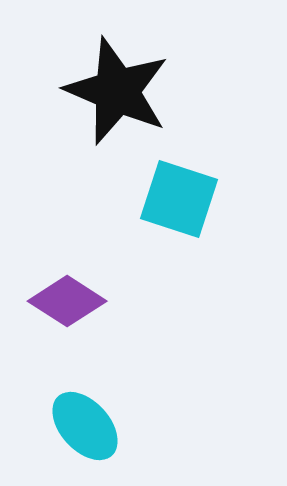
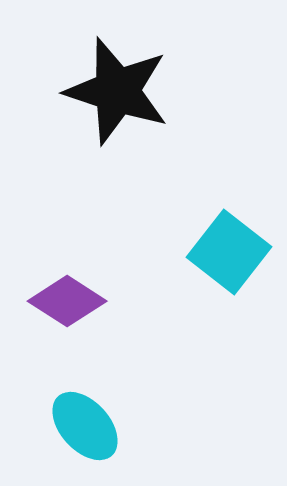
black star: rotated 5 degrees counterclockwise
cyan square: moved 50 px right, 53 px down; rotated 20 degrees clockwise
